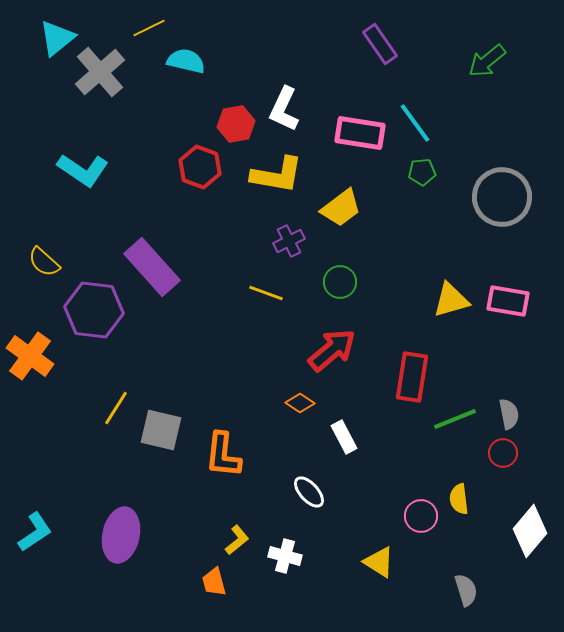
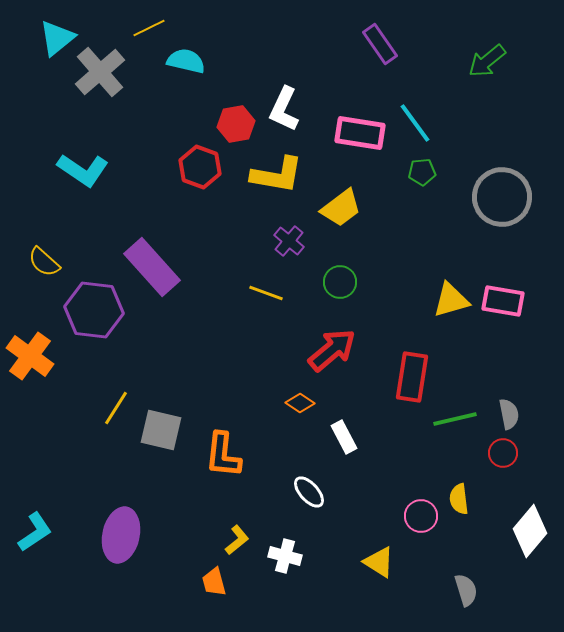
purple cross at (289, 241): rotated 24 degrees counterclockwise
pink rectangle at (508, 301): moved 5 px left
green line at (455, 419): rotated 9 degrees clockwise
